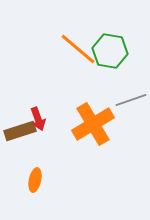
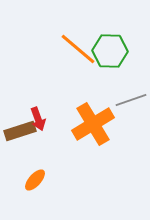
green hexagon: rotated 8 degrees counterclockwise
orange ellipse: rotated 30 degrees clockwise
